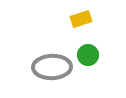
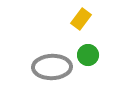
yellow rectangle: rotated 35 degrees counterclockwise
